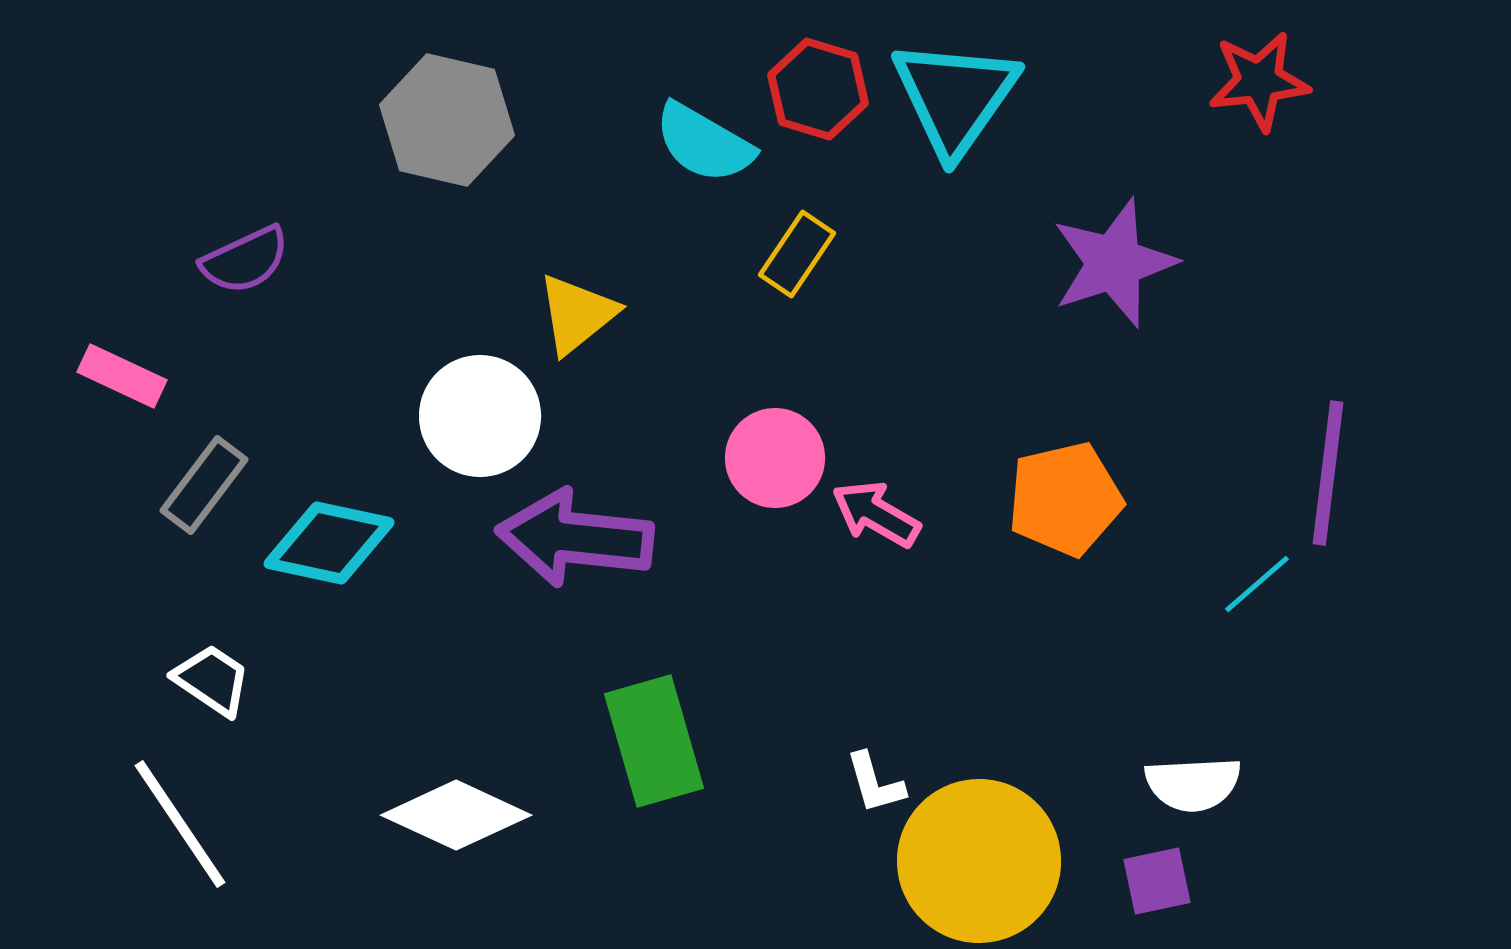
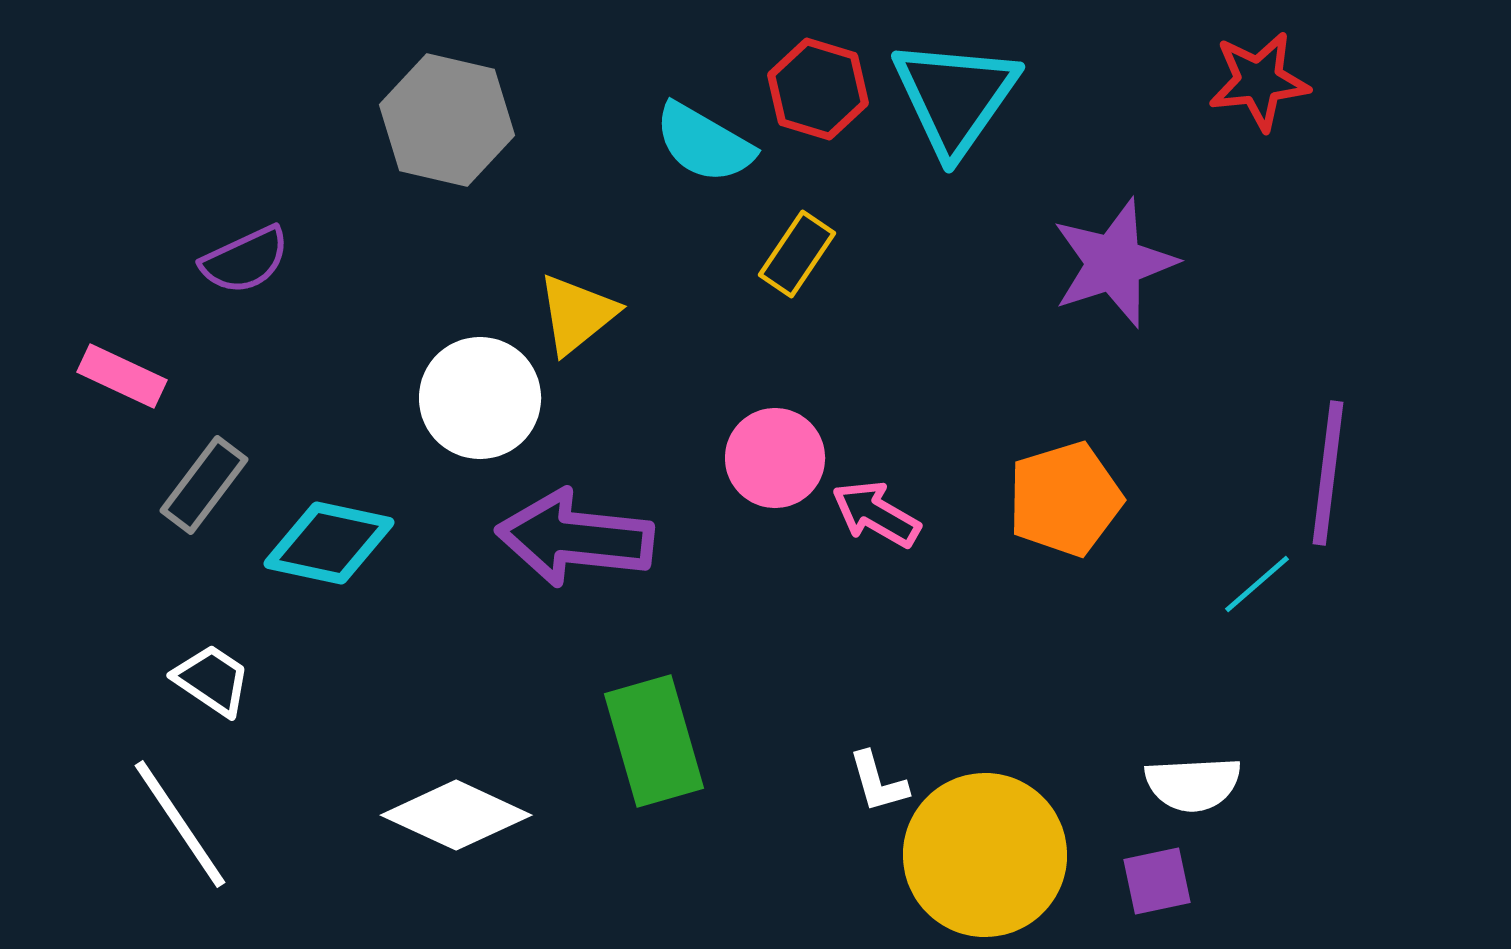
white circle: moved 18 px up
orange pentagon: rotated 4 degrees counterclockwise
white L-shape: moved 3 px right, 1 px up
yellow circle: moved 6 px right, 6 px up
